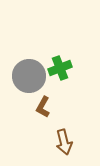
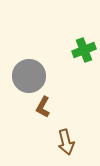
green cross: moved 24 px right, 18 px up
brown arrow: moved 2 px right
